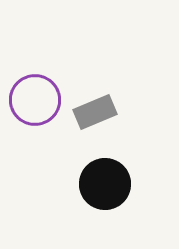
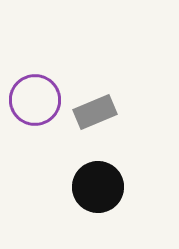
black circle: moved 7 px left, 3 px down
